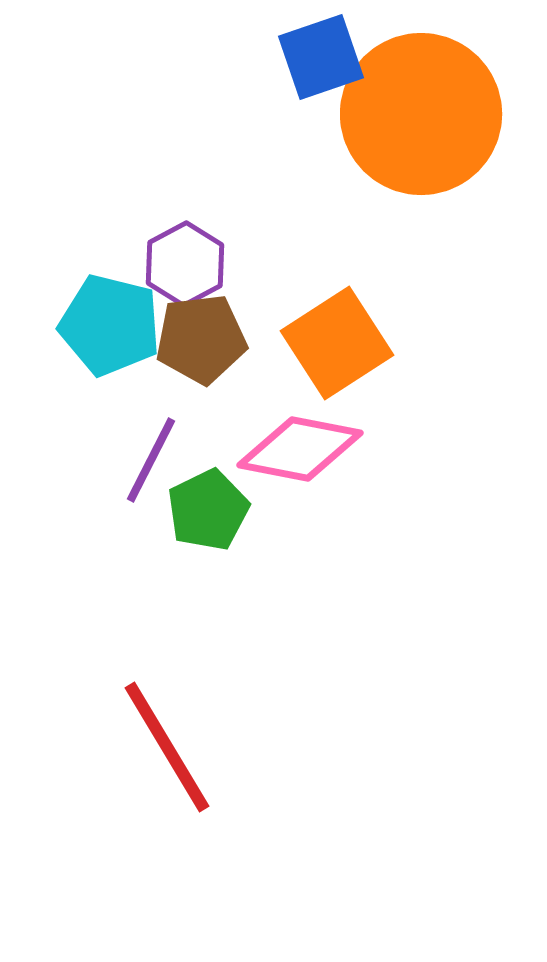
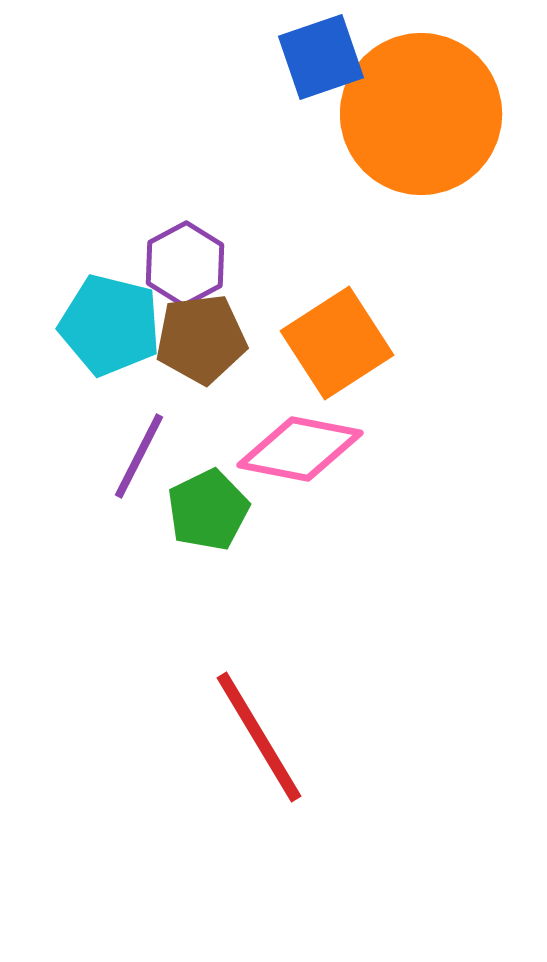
purple line: moved 12 px left, 4 px up
red line: moved 92 px right, 10 px up
